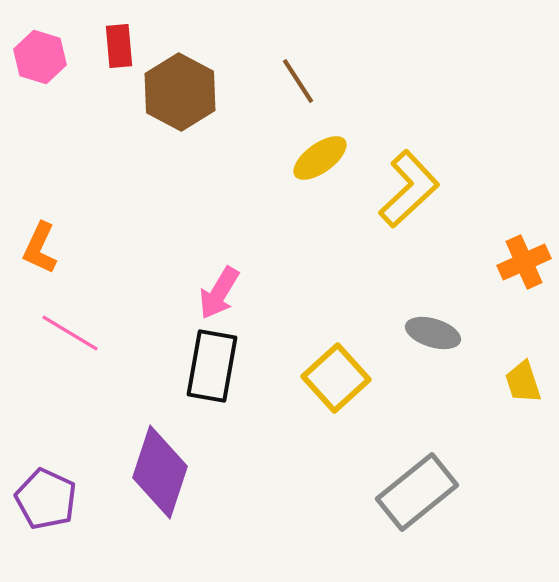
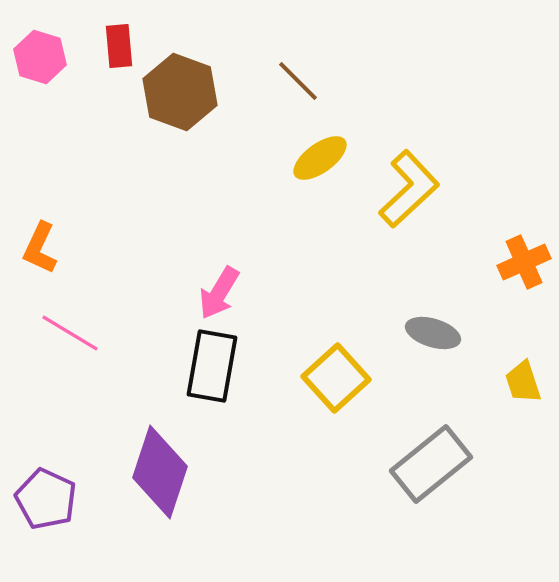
brown line: rotated 12 degrees counterclockwise
brown hexagon: rotated 8 degrees counterclockwise
gray rectangle: moved 14 px right, 28 px up
